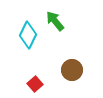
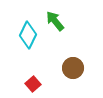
brown circle: moved 1 px right, 2 px up
red square: moved 2 px left
